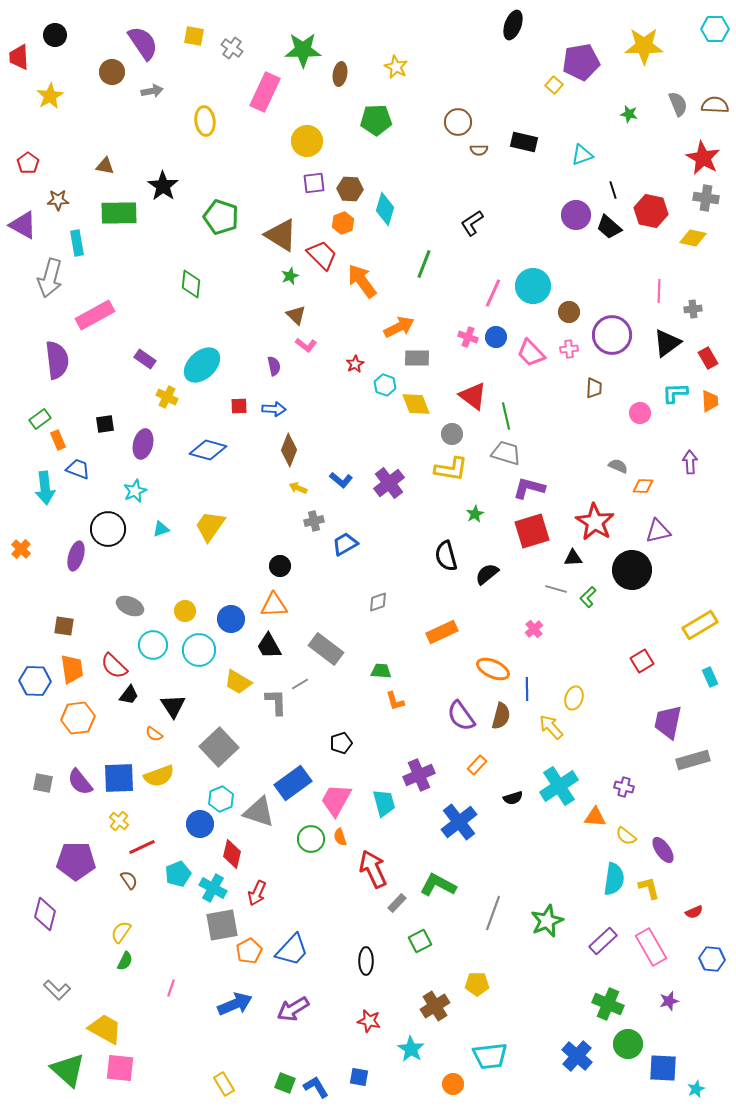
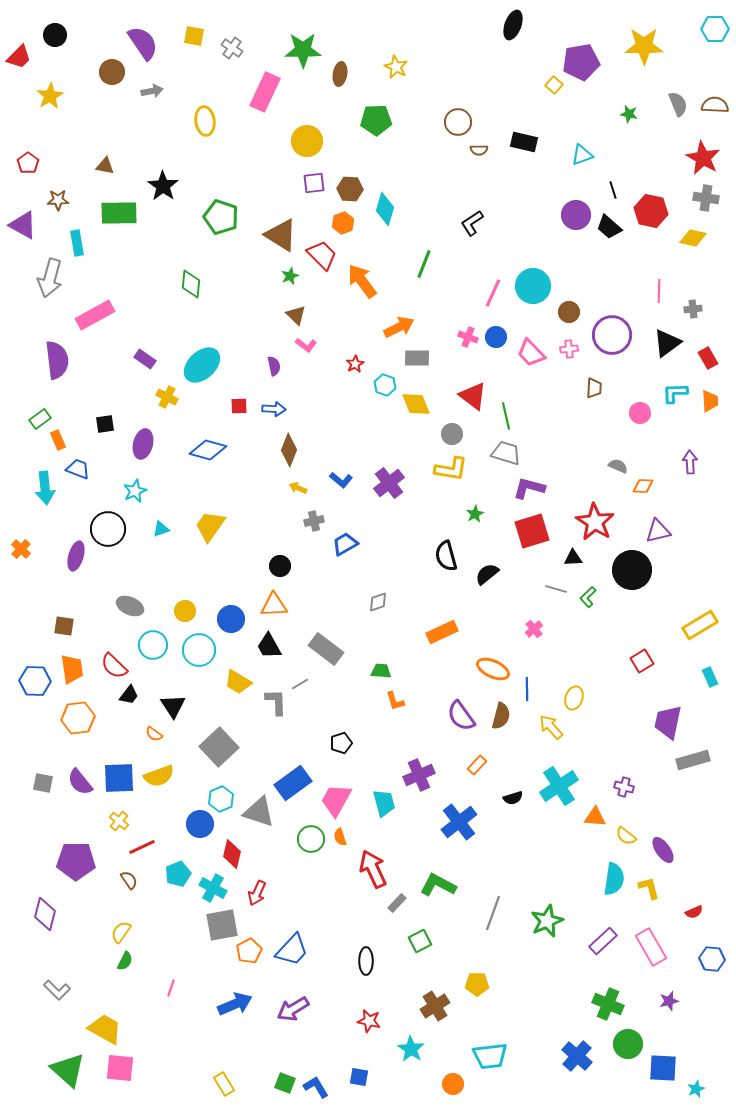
red trapezoid at (19, 57): rotated 132 degrees counterclockwise
